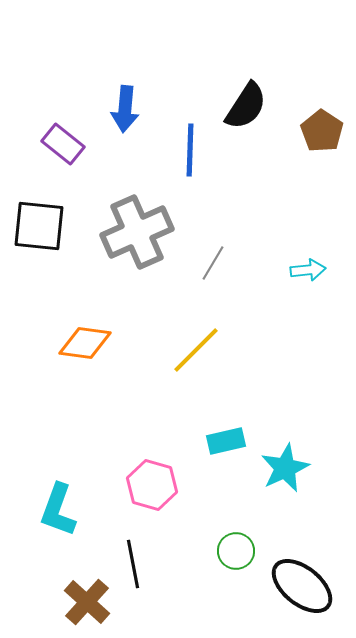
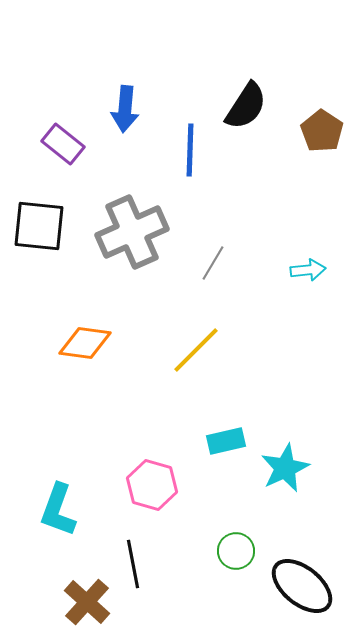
gray cross: moved 5 px left
